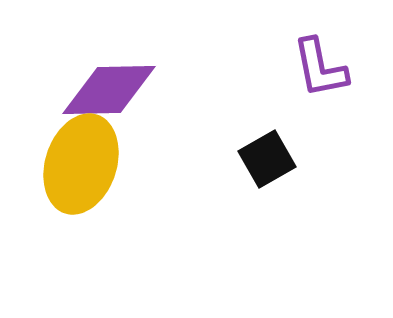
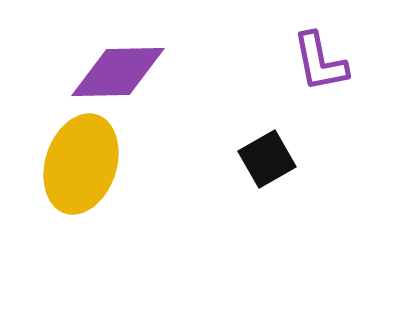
purple L-shape: moved 6 px up
purple diamond: moved 9 px right, 18 px up
